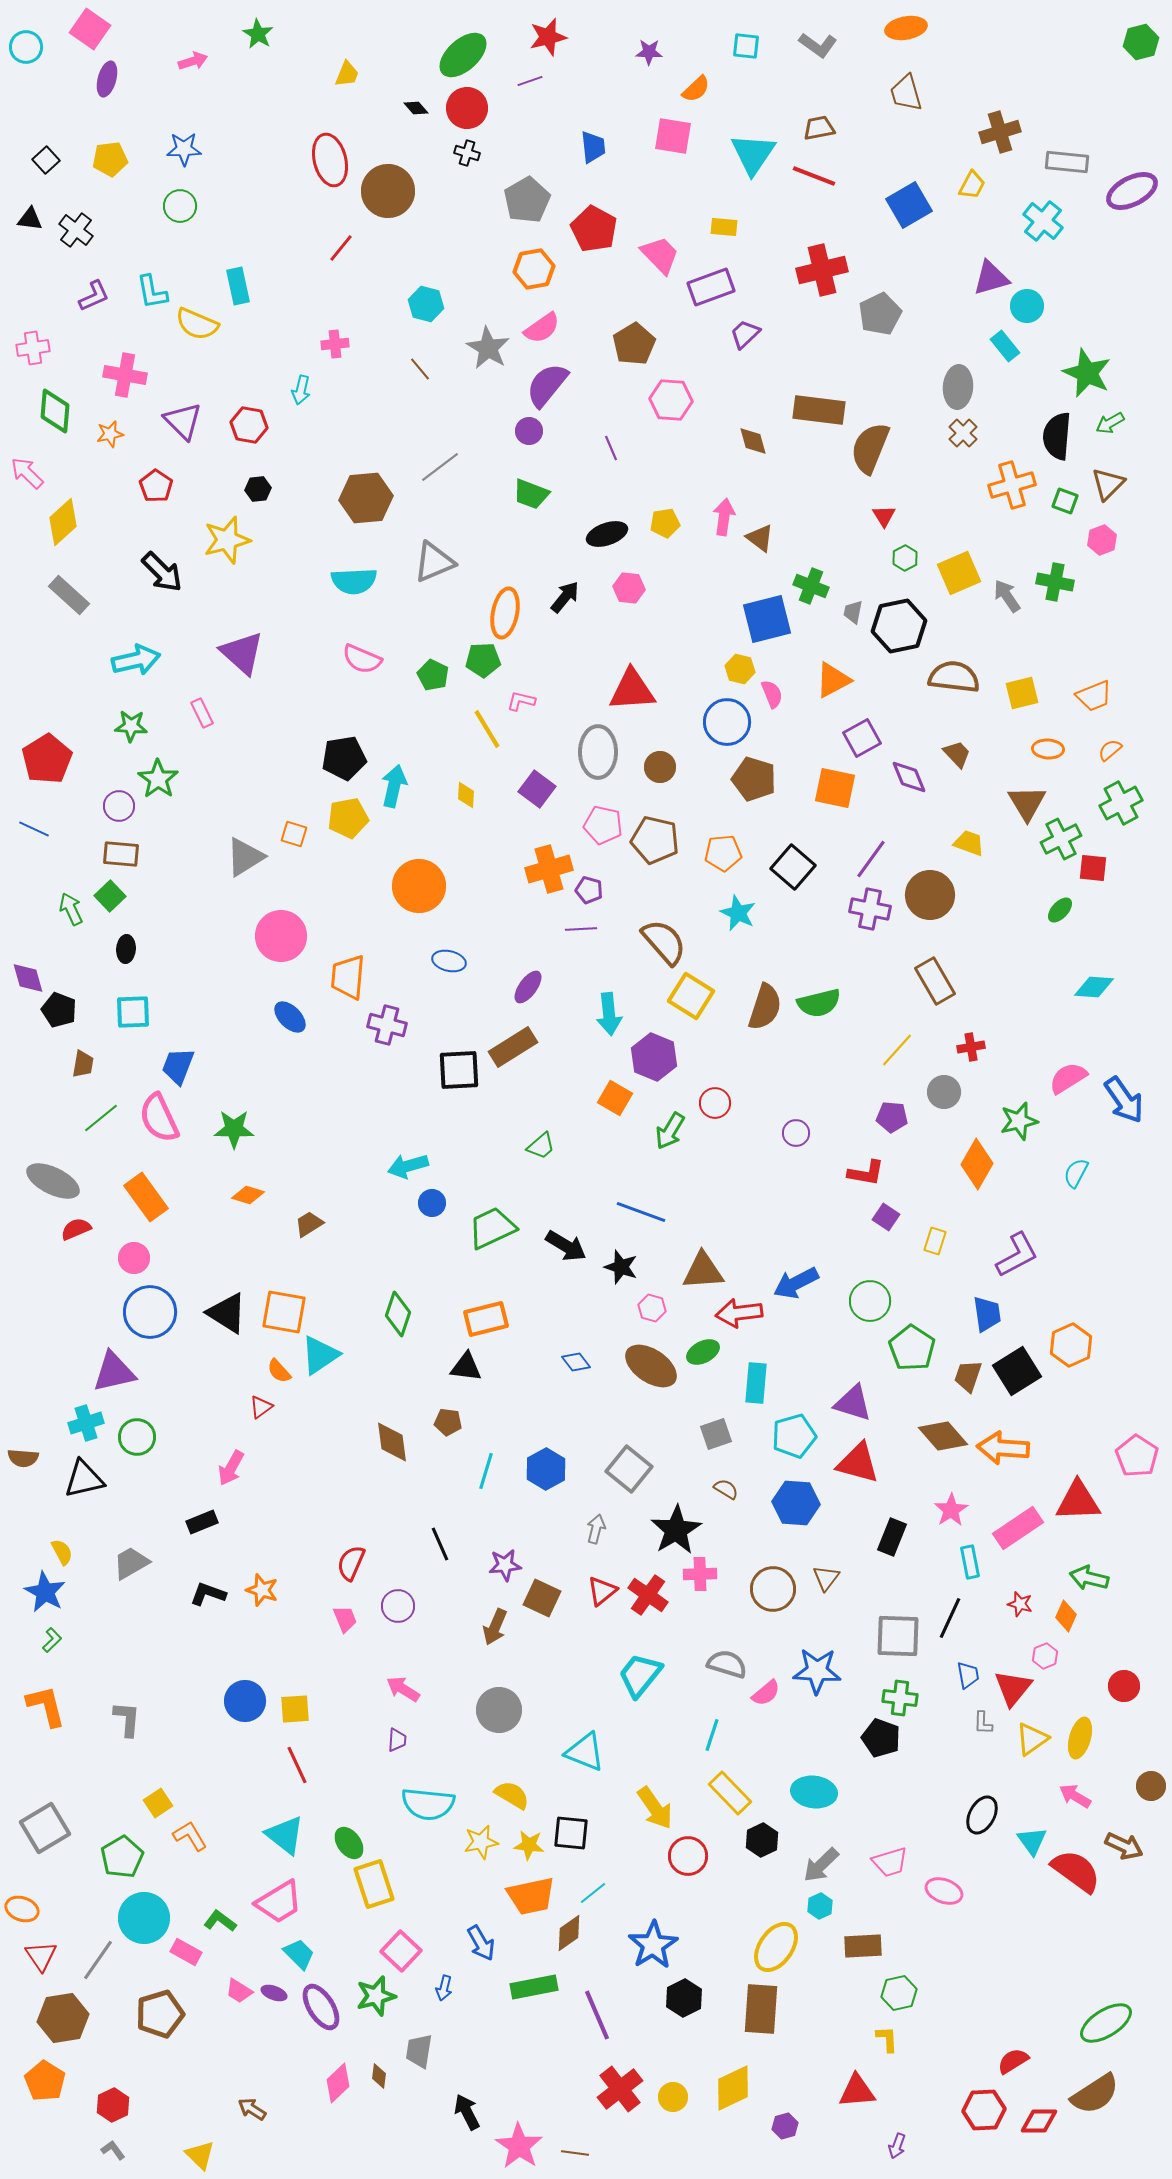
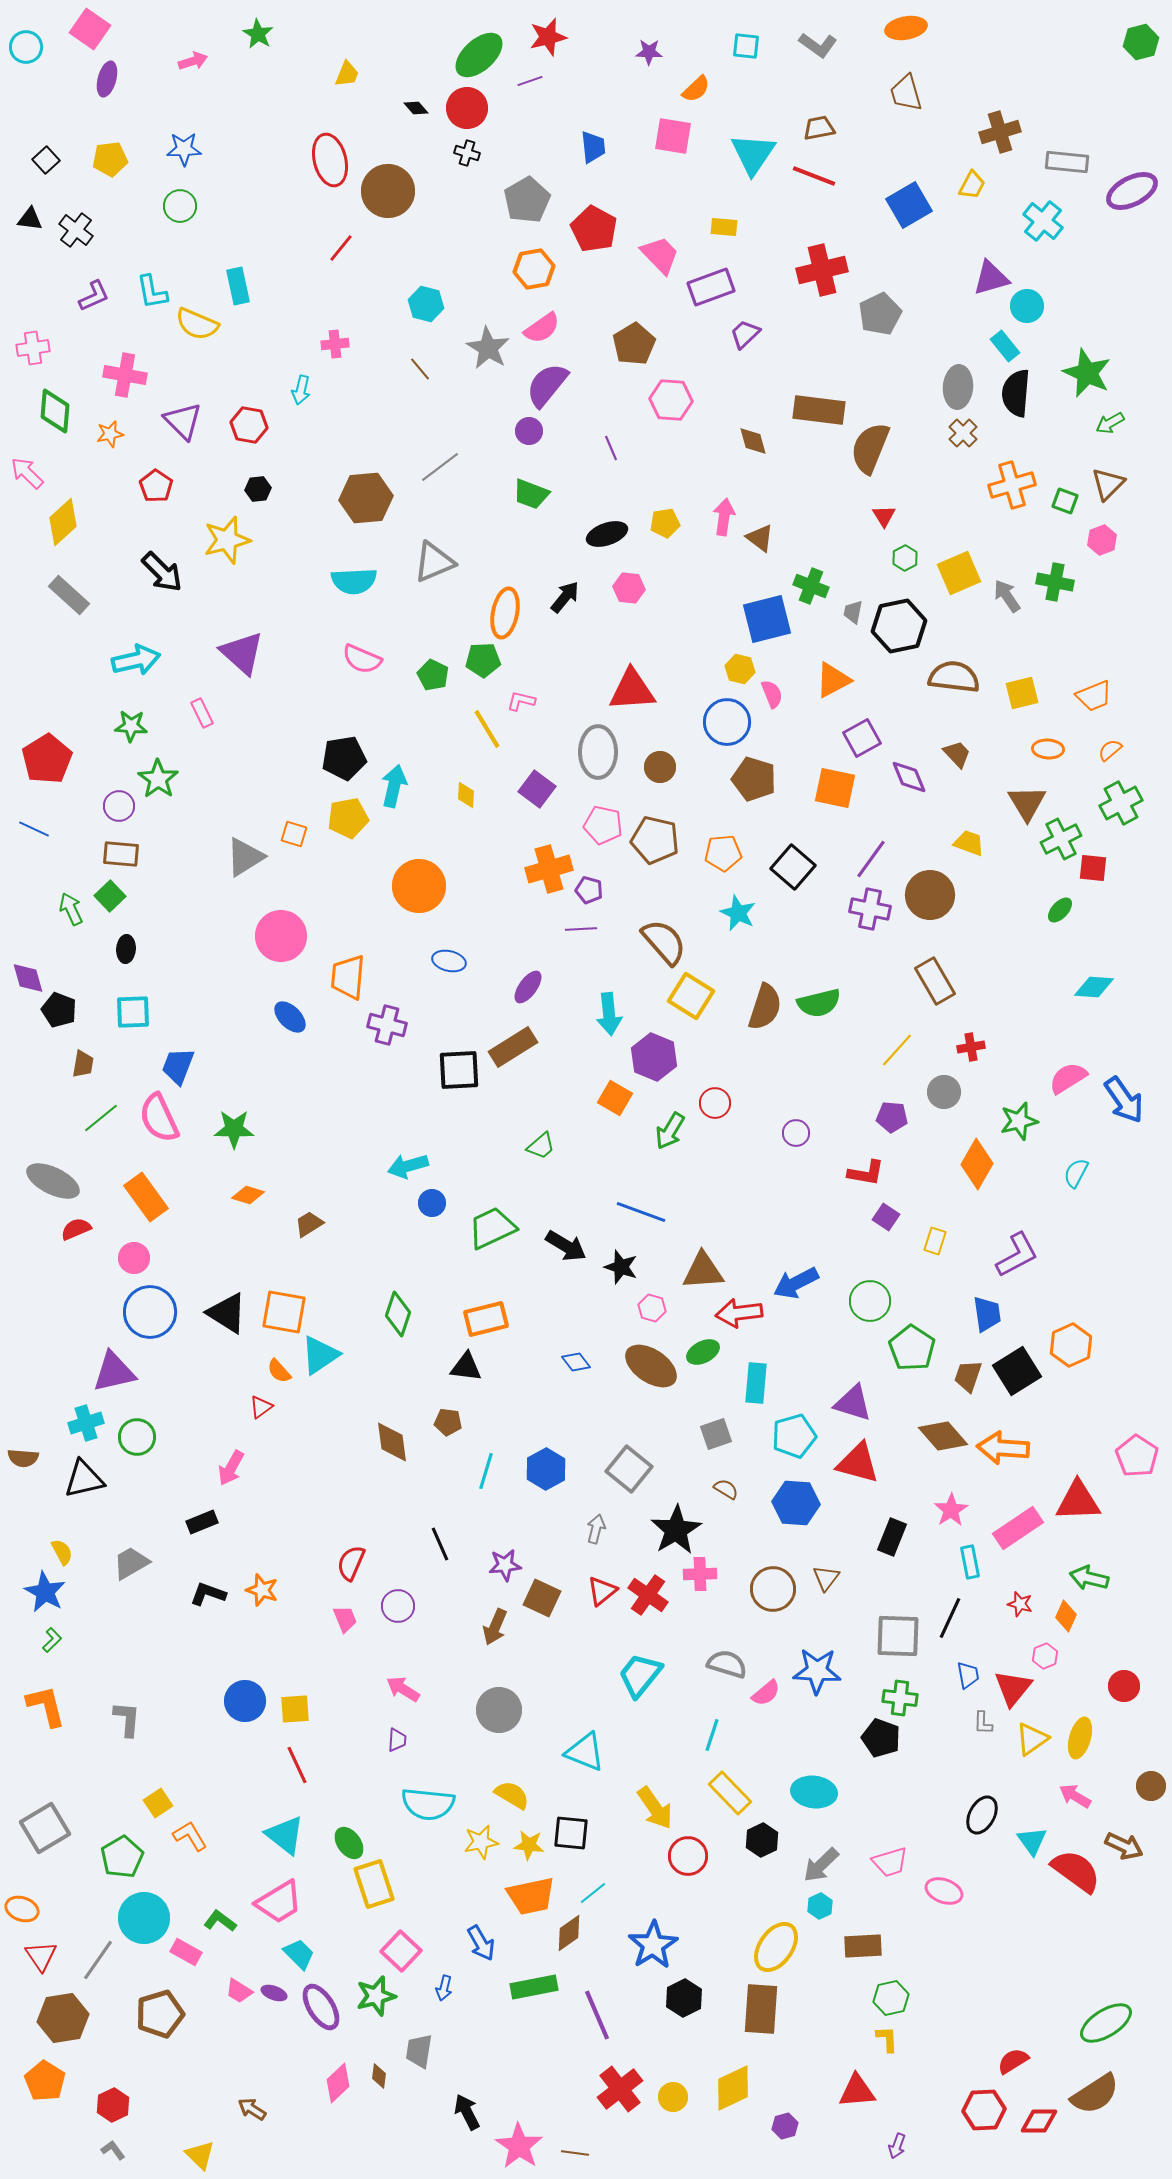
green ellipse at (463, 55): moved 16 px right
black semicircle at (1057, 436): moved 41 px left, 43 px up
green hexagon at (899, 1993): moved 8 px left, 5 px down
